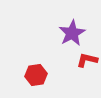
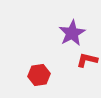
red hexagon: moved 3 px right
